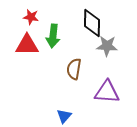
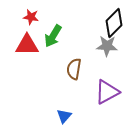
black diamond: moved 22 px right; rotated 44 degrees clockwise
green arrow: rotated 25 degrees clockwise
purple triangle: rotated 32 degrees counterclockwise
